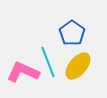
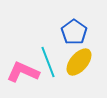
blue pentagon: moved 2 px right, 1 px up
yellow ellipse: moved 1 px right, 4 px up
